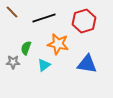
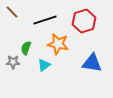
black line: moved 1 px right, 2 px down
blue triangle: moved 5 px right, 1 px up
